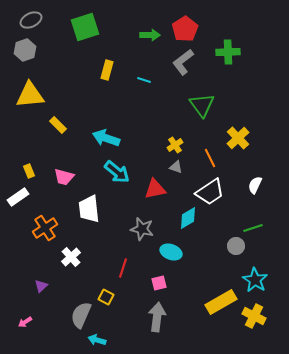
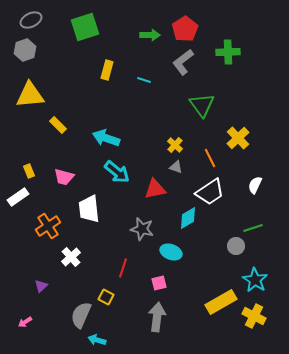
yellow cross at (175, 145): rotated 14 degrees counterclockwise
orange cross at (45, 228): moved 3 px right, 2 px up
